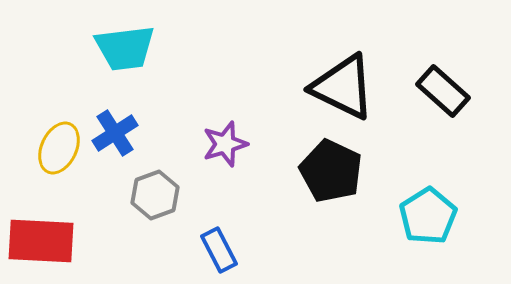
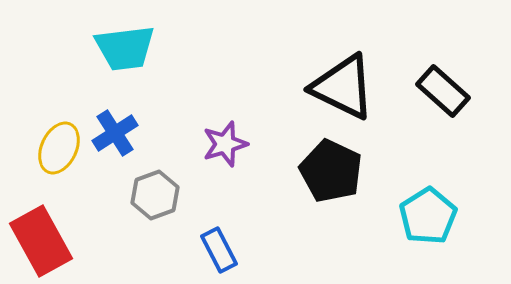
red rectangle: rotated 58 degrees clockwise
